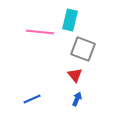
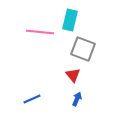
red triangle: moved 2 px left
